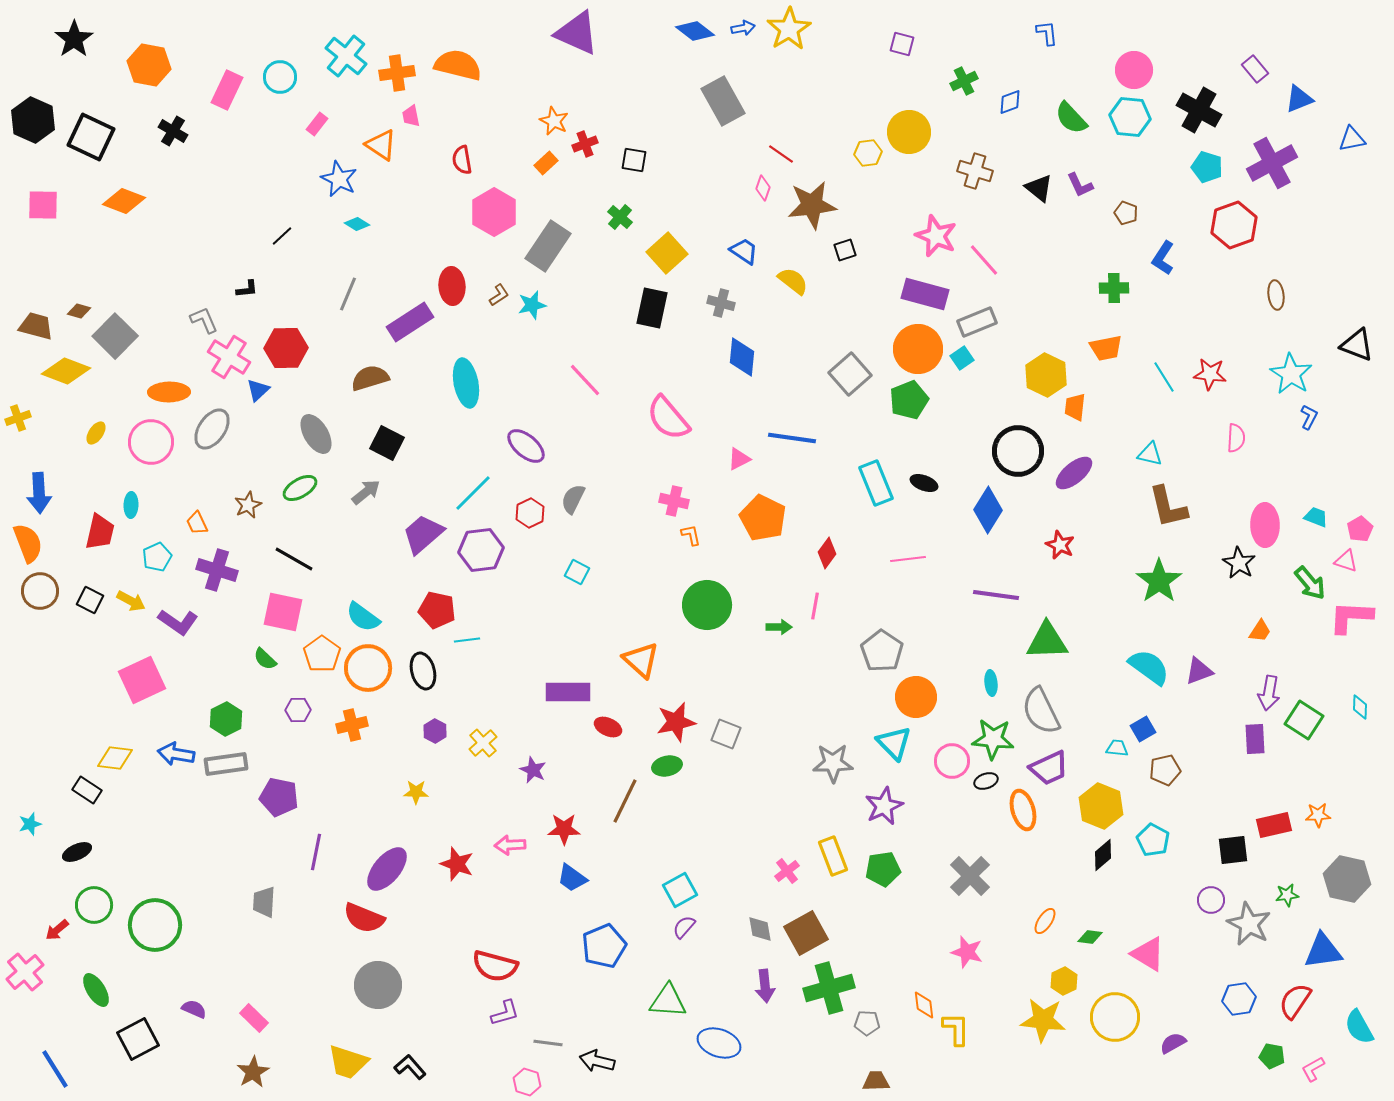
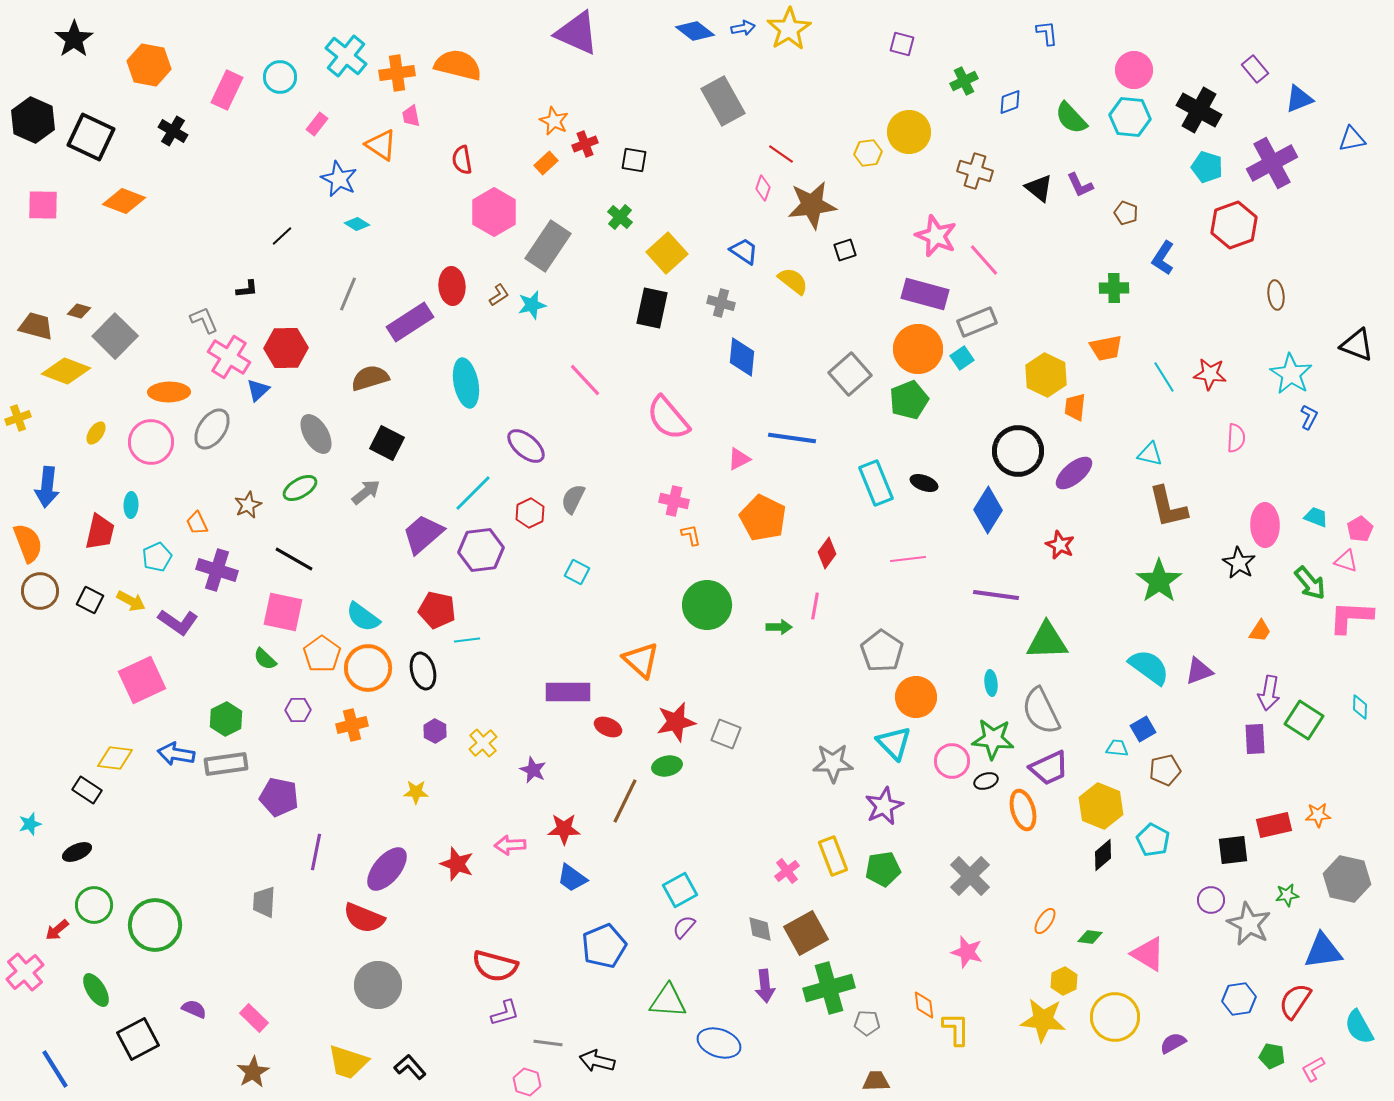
blue arrow at (39, 493): moved 8 px right, 6 px up; rotated 9 degrees clockwise
